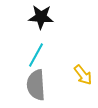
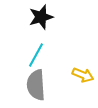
black star: rotated 20 degrees counterclockwise
yellow arrow: rotated 30 degrees counterclockwise
